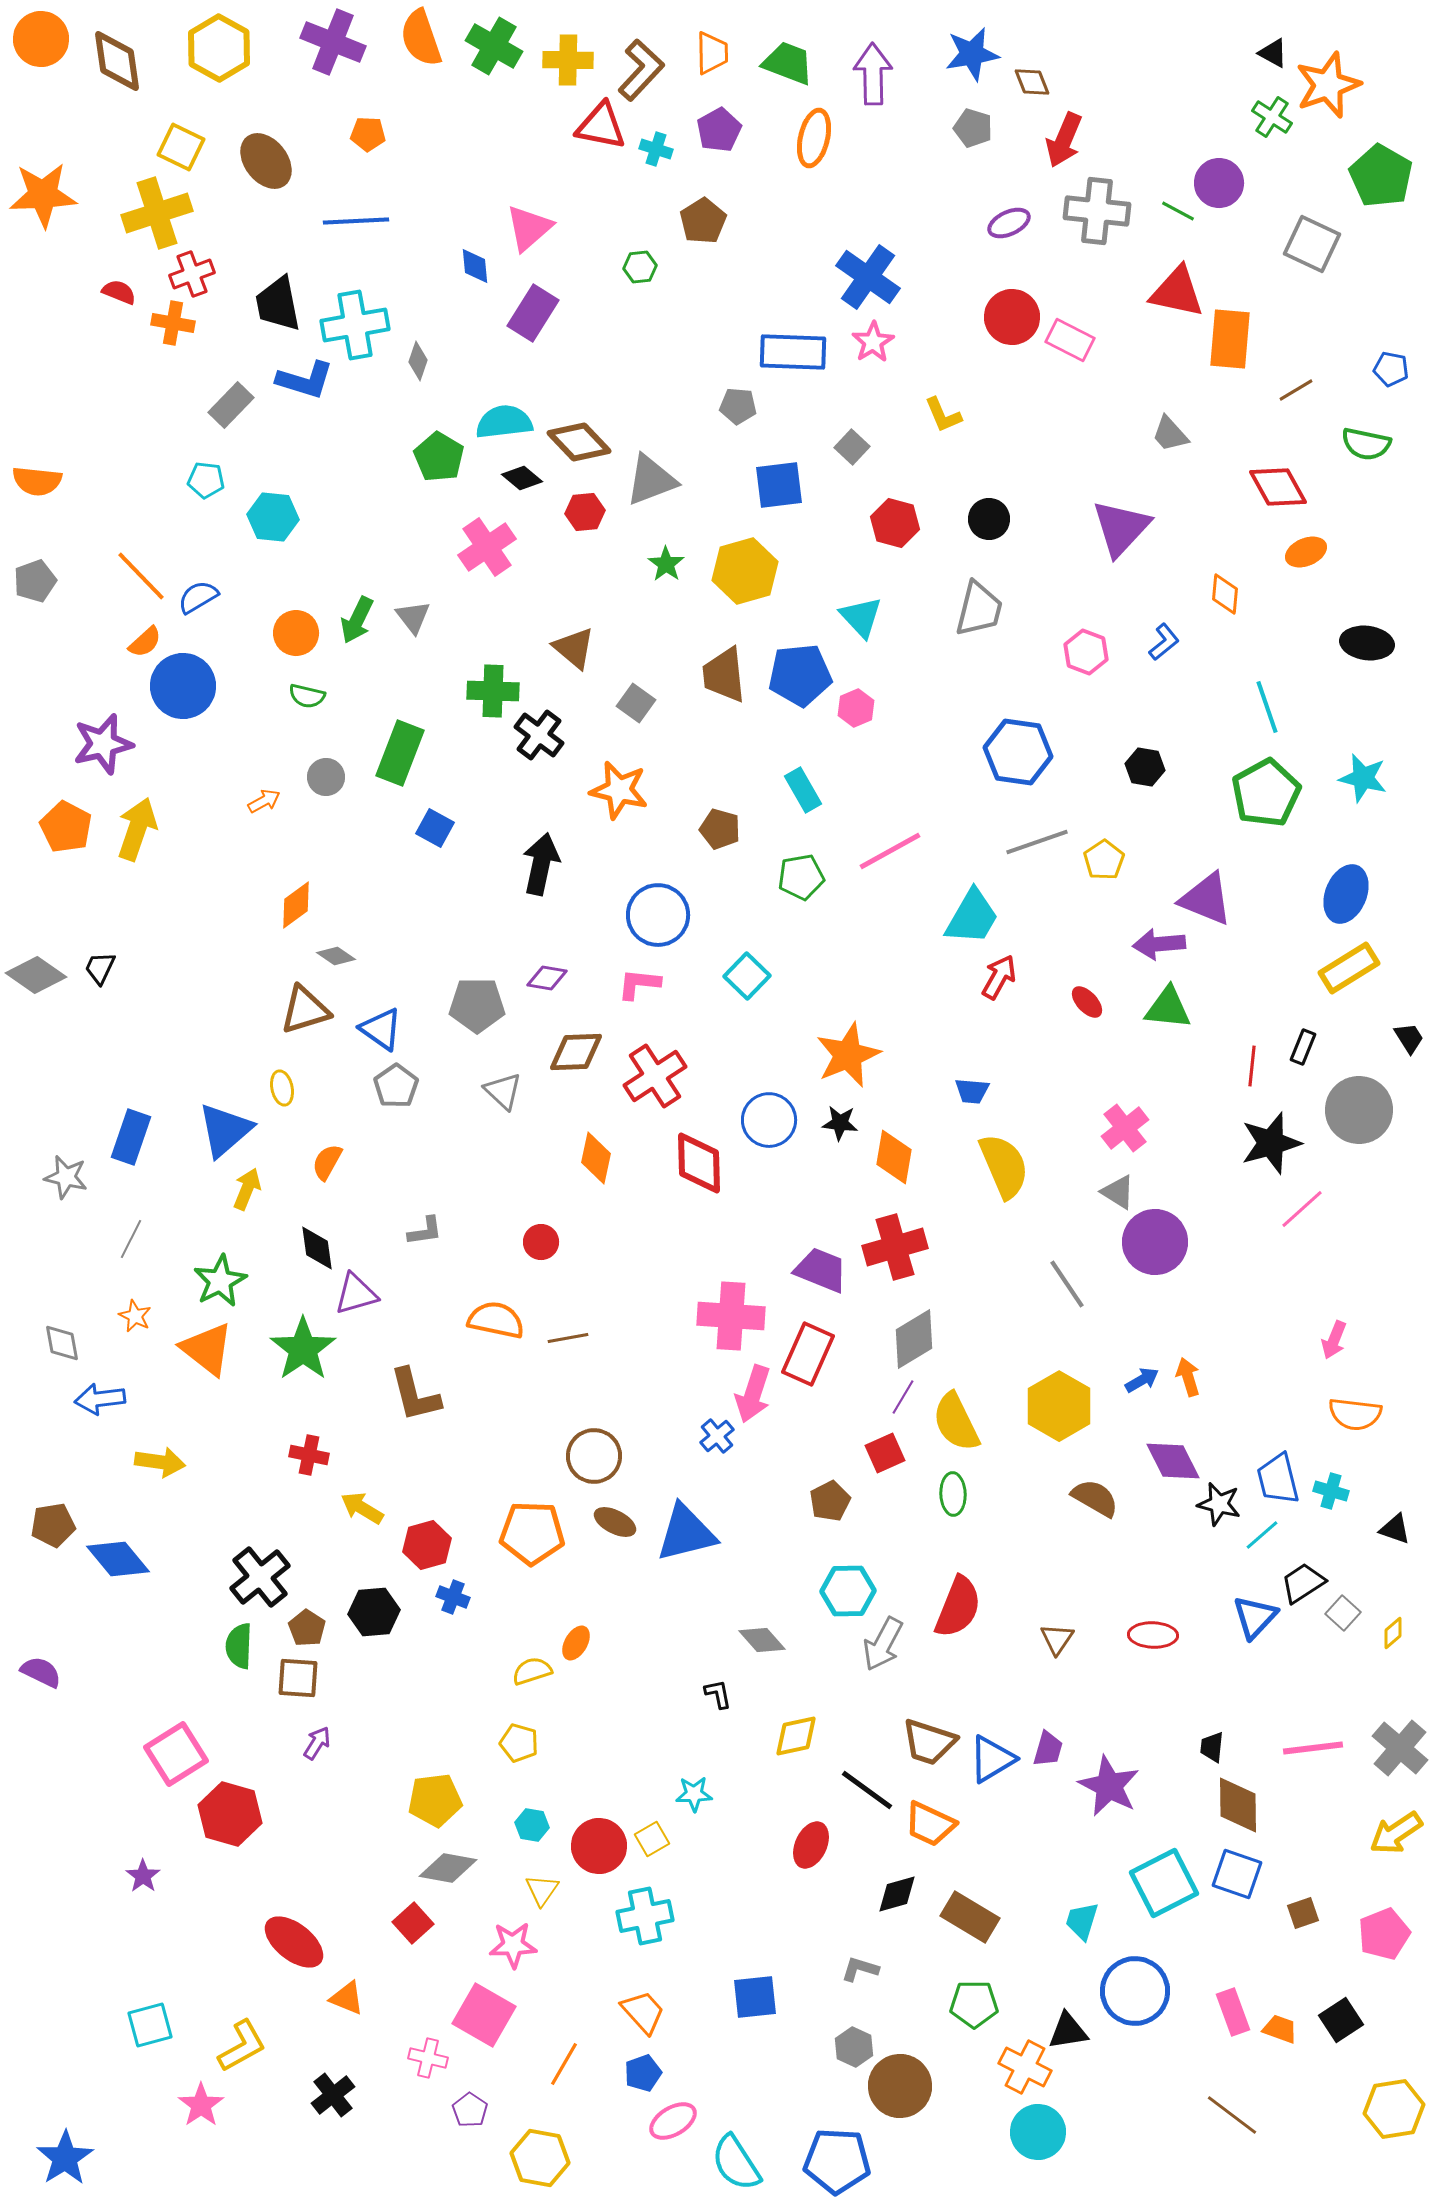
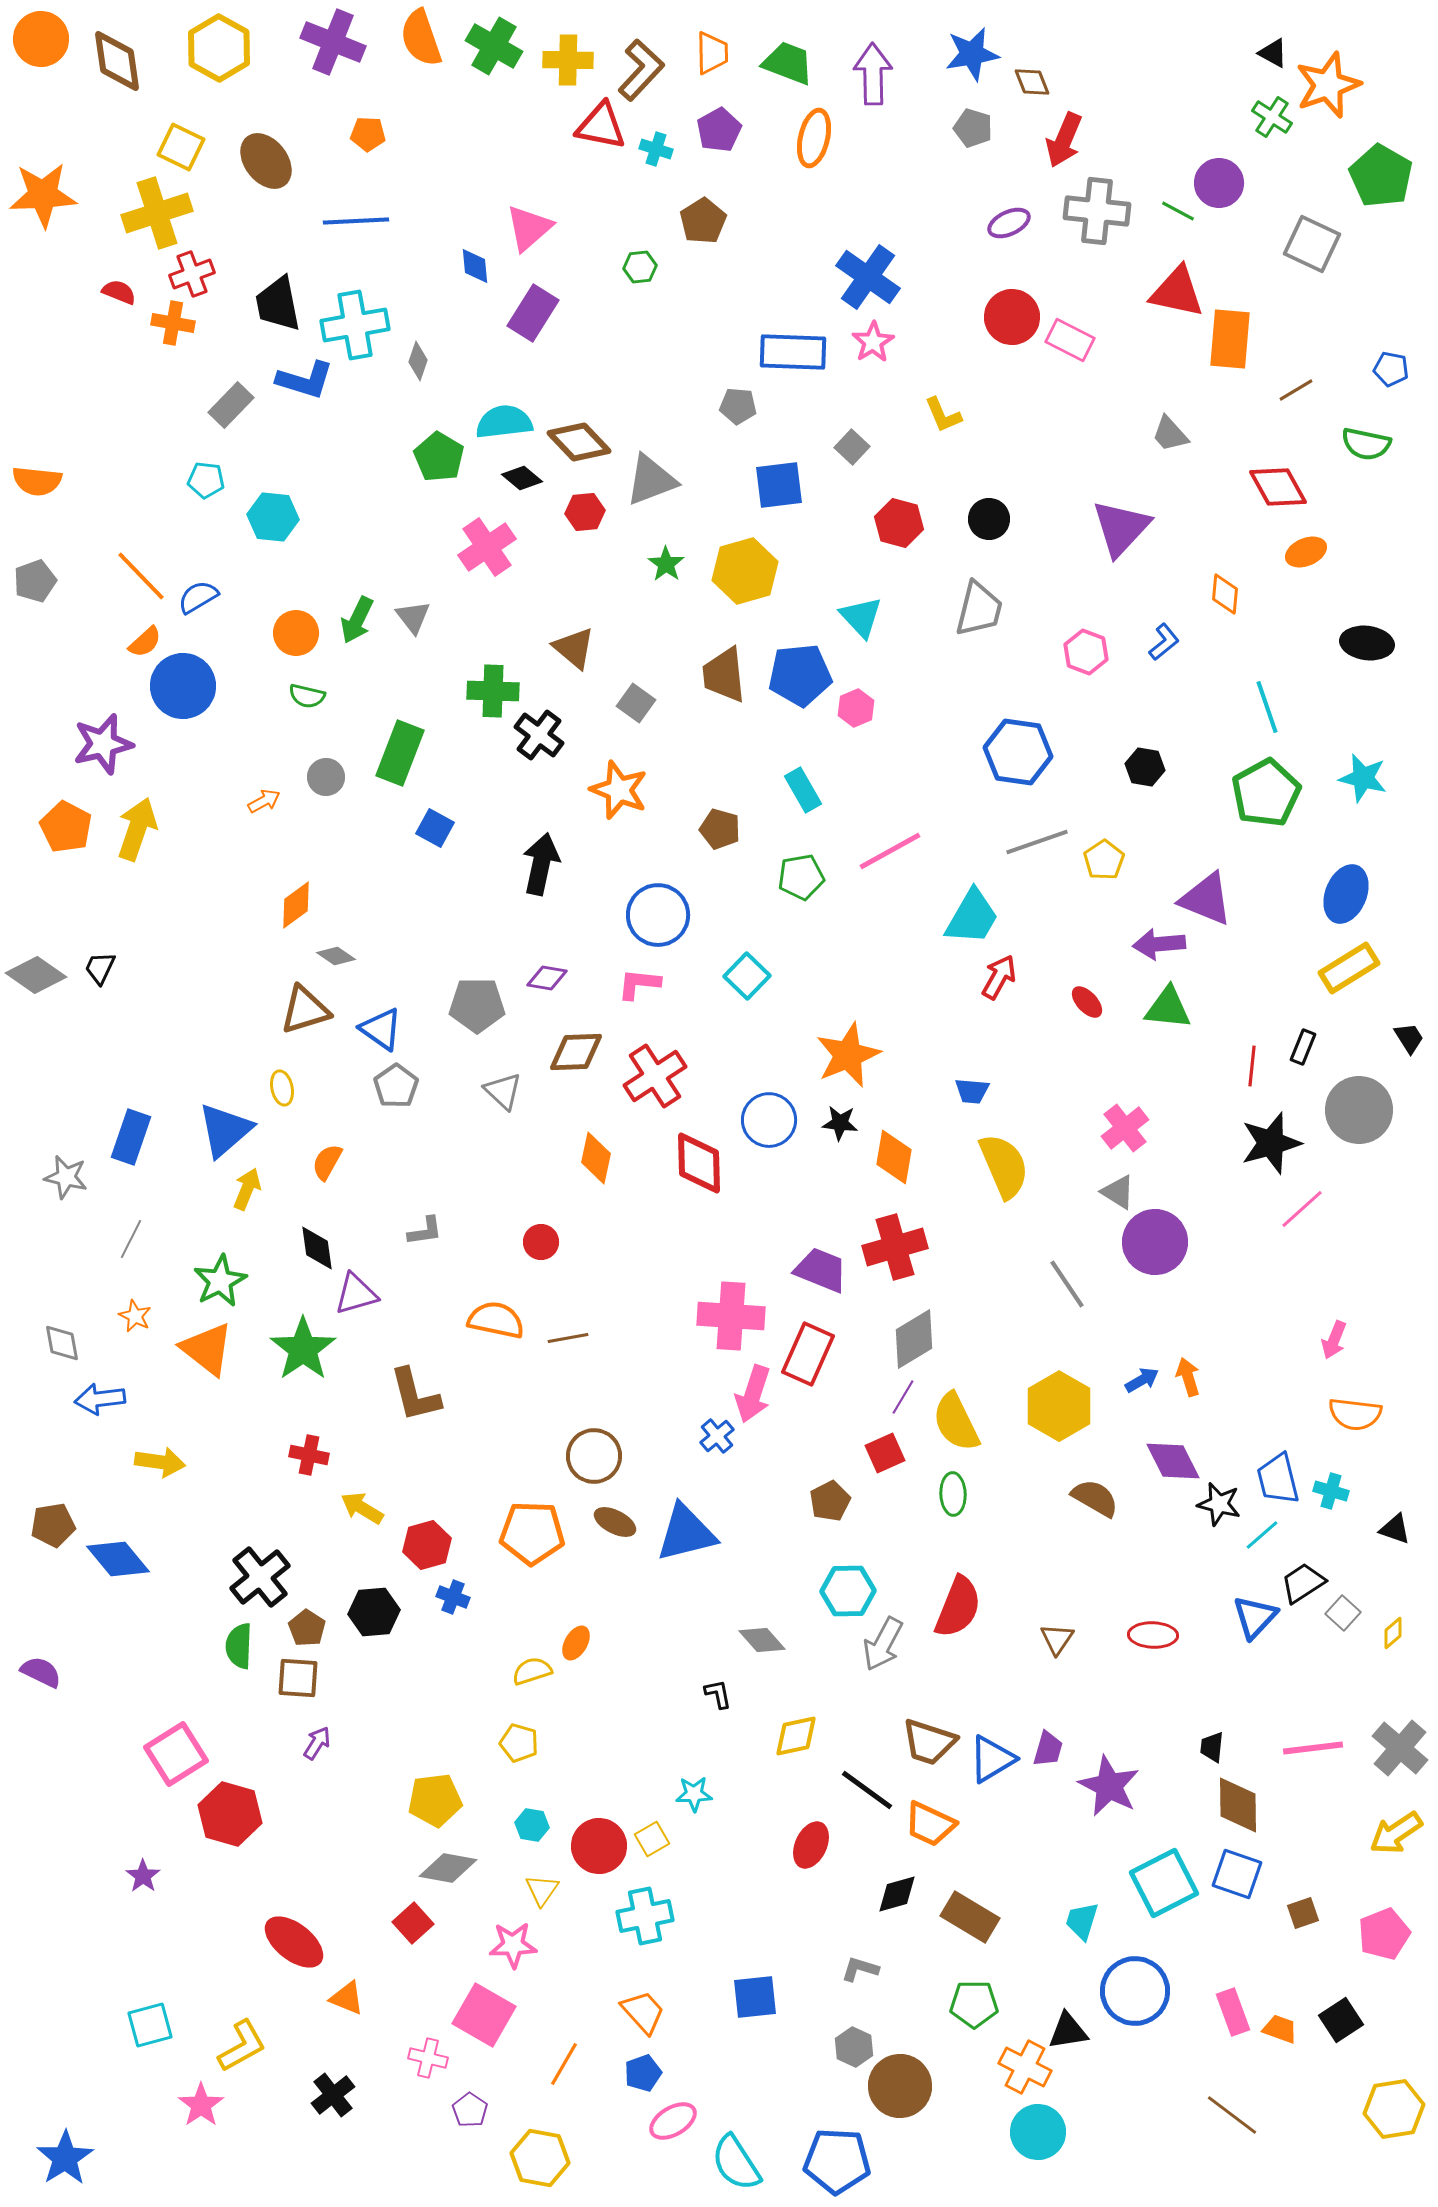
red hexagon at (895, 523): moved 4 px right
orange star at (619, 790): rotated 8 degrees clockwise
